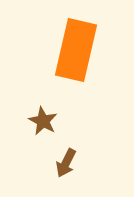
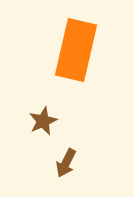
brown star: rotated 20 degrees clockwise
